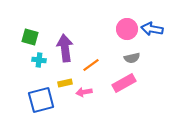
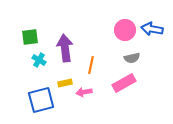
pink circle: moved 2 px left, 1 px down
green square: rotated 24 degrees counterclockwise
cyan cross: rotated 24 degrees clockwise
orange line: rotated 42 degrees counterclockwise
